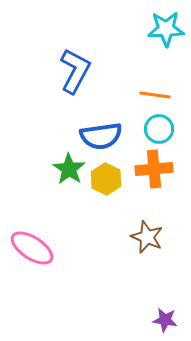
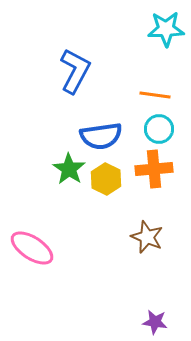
purple star: moved 10 px left, 2 px down
